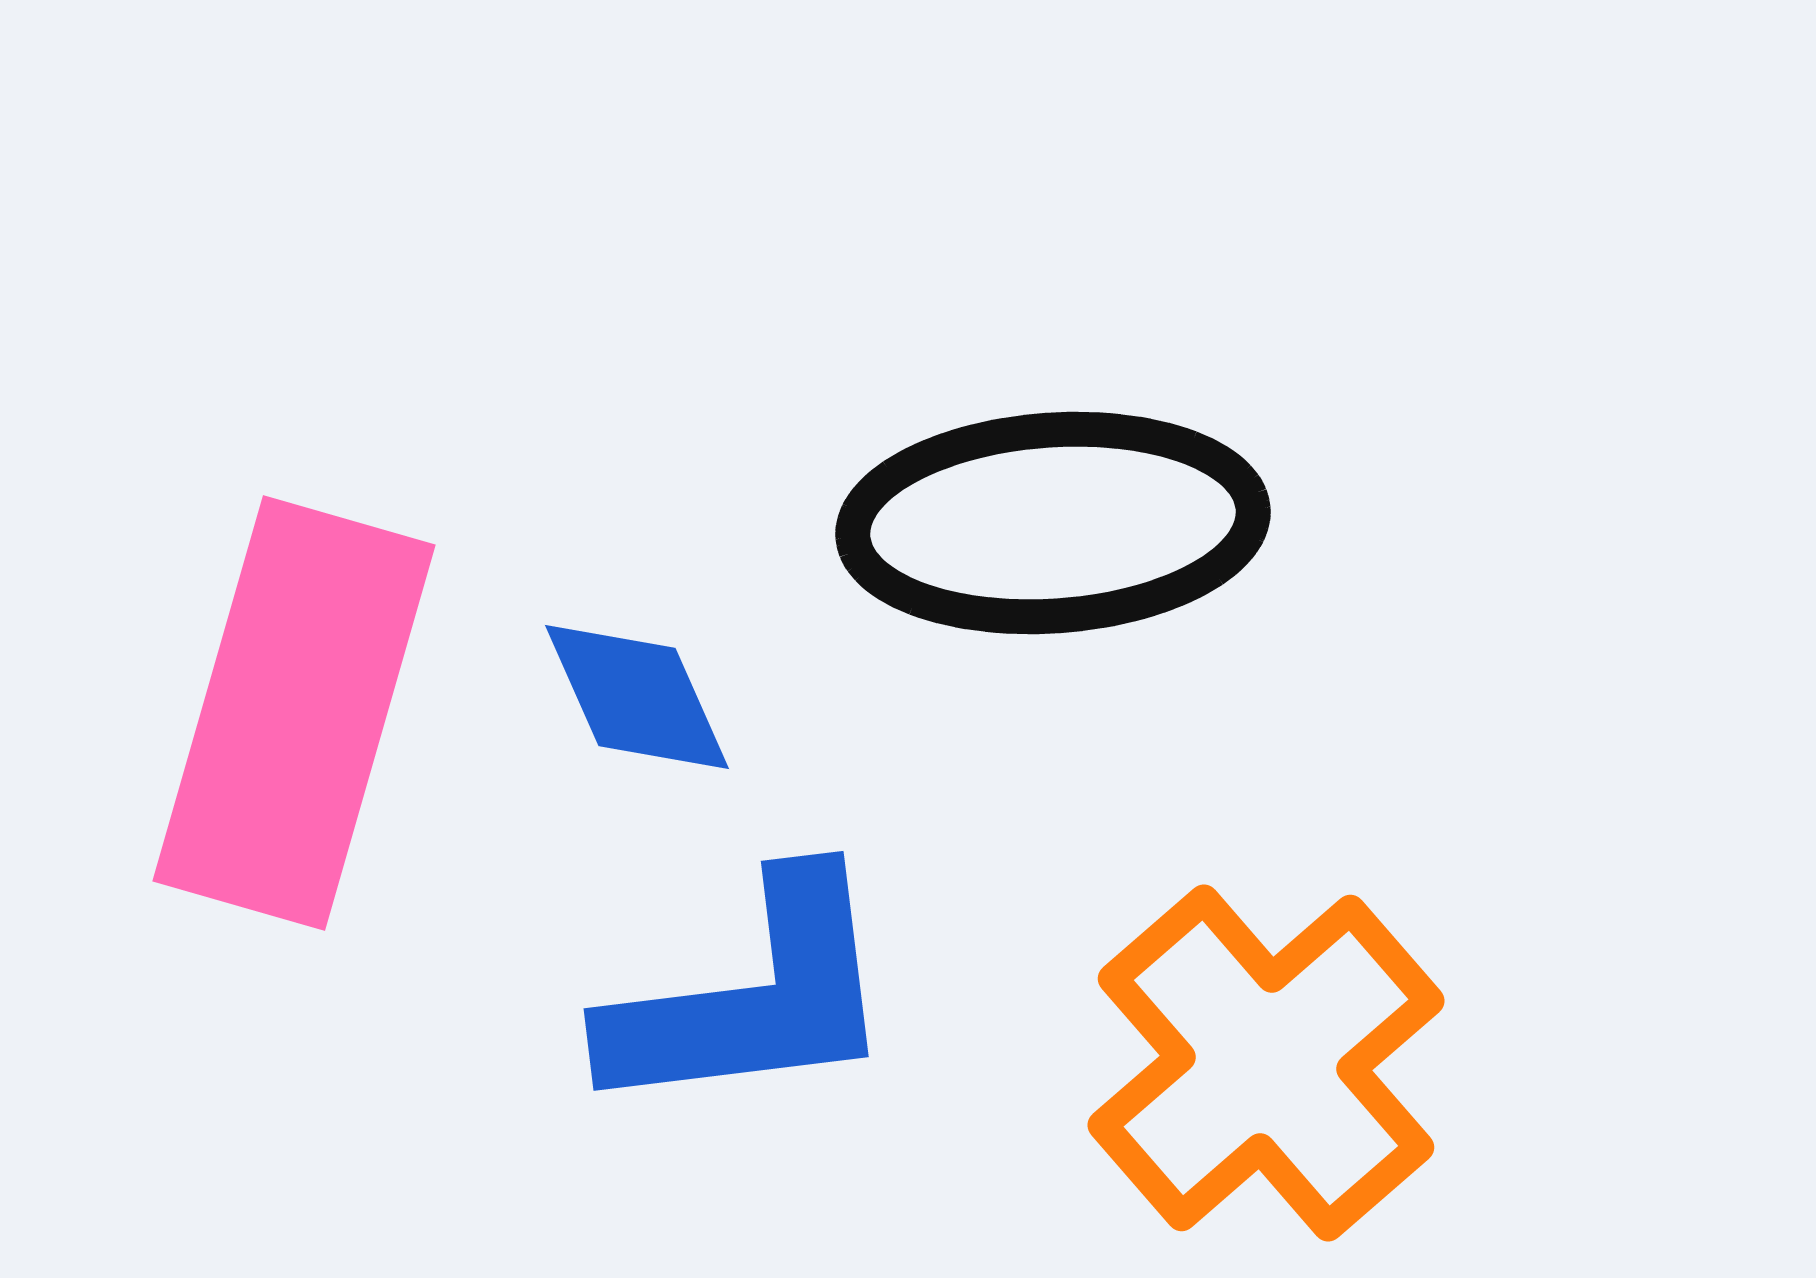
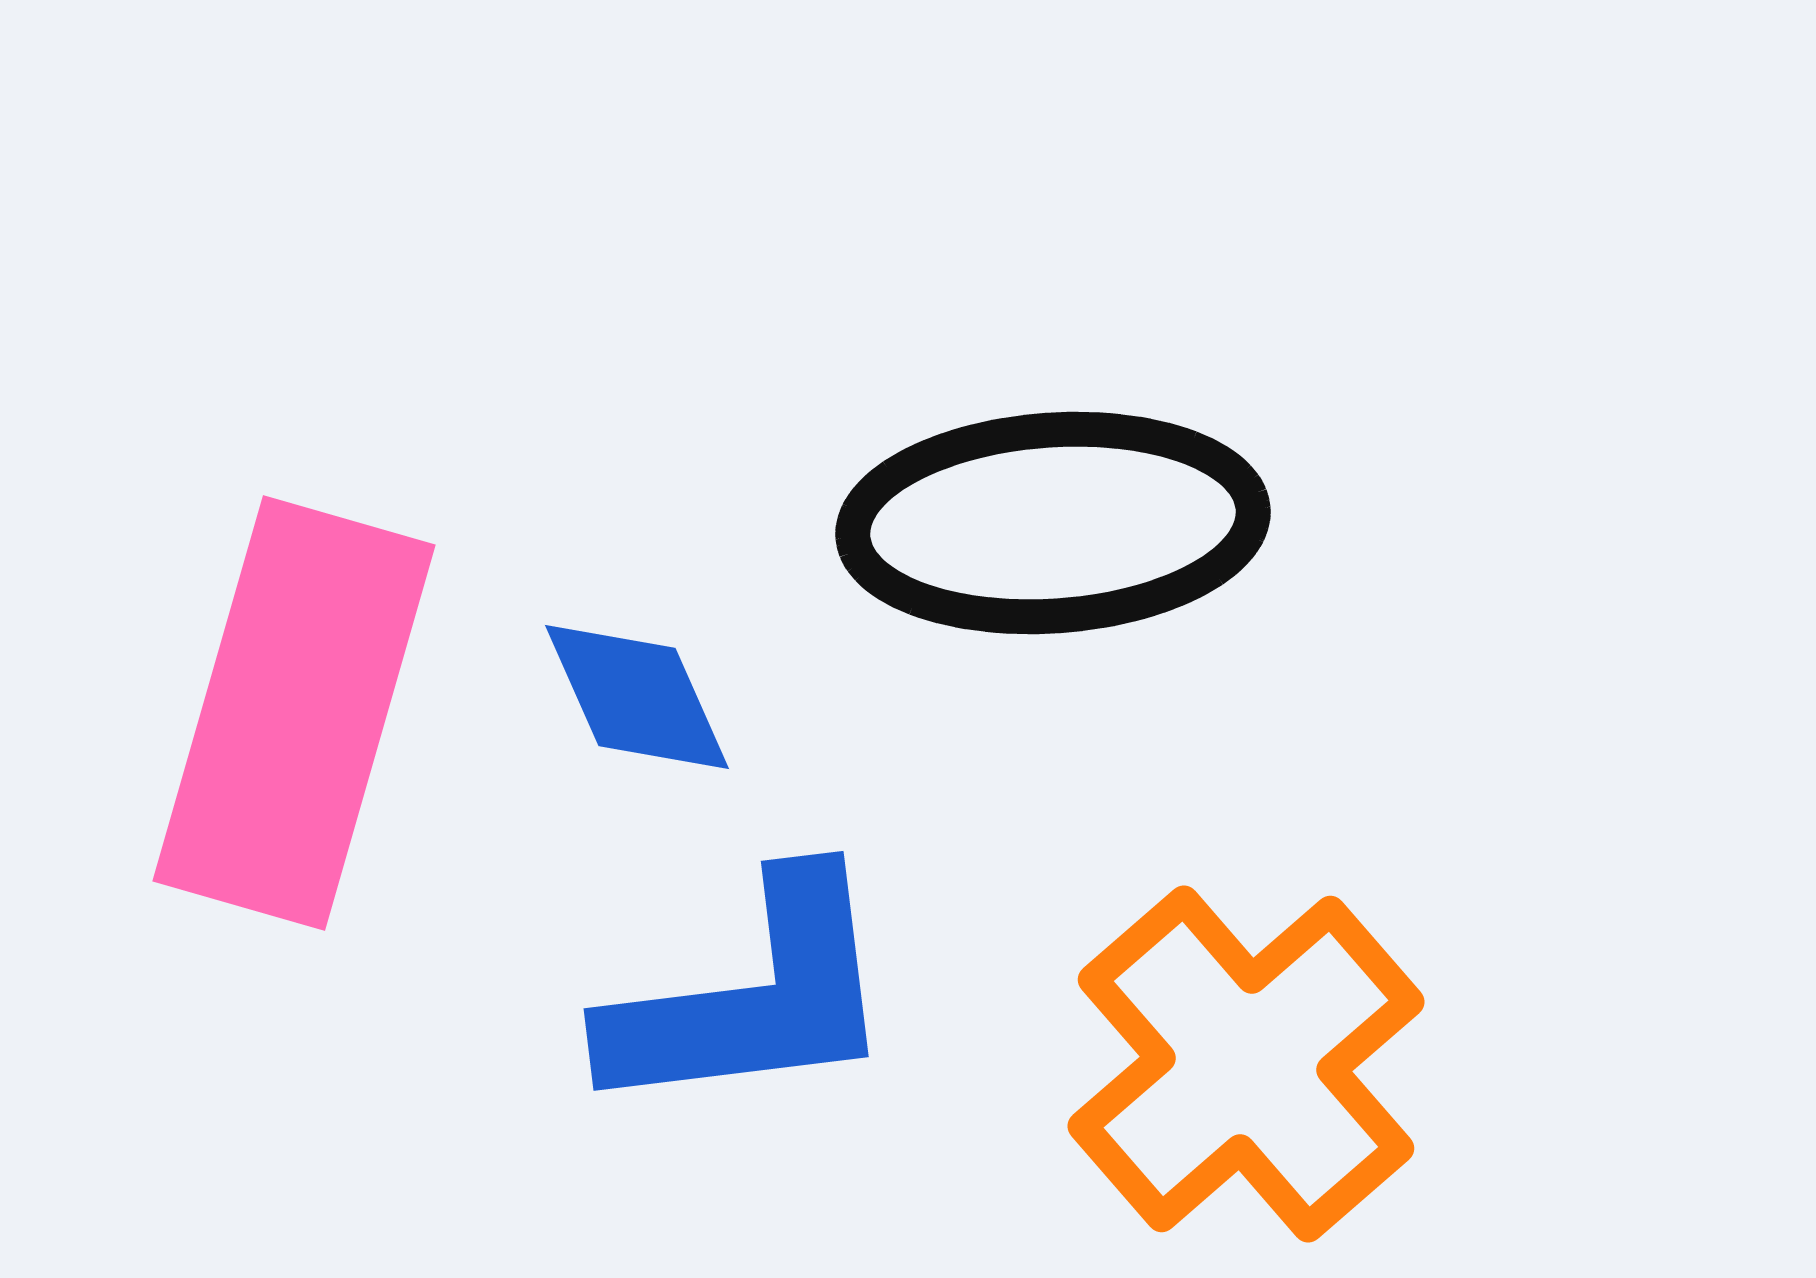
orange cross: moved 20 px left, 1 px down
